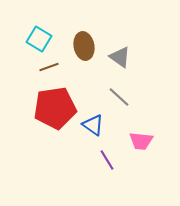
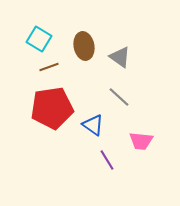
red pentagon: moved 3 px left
